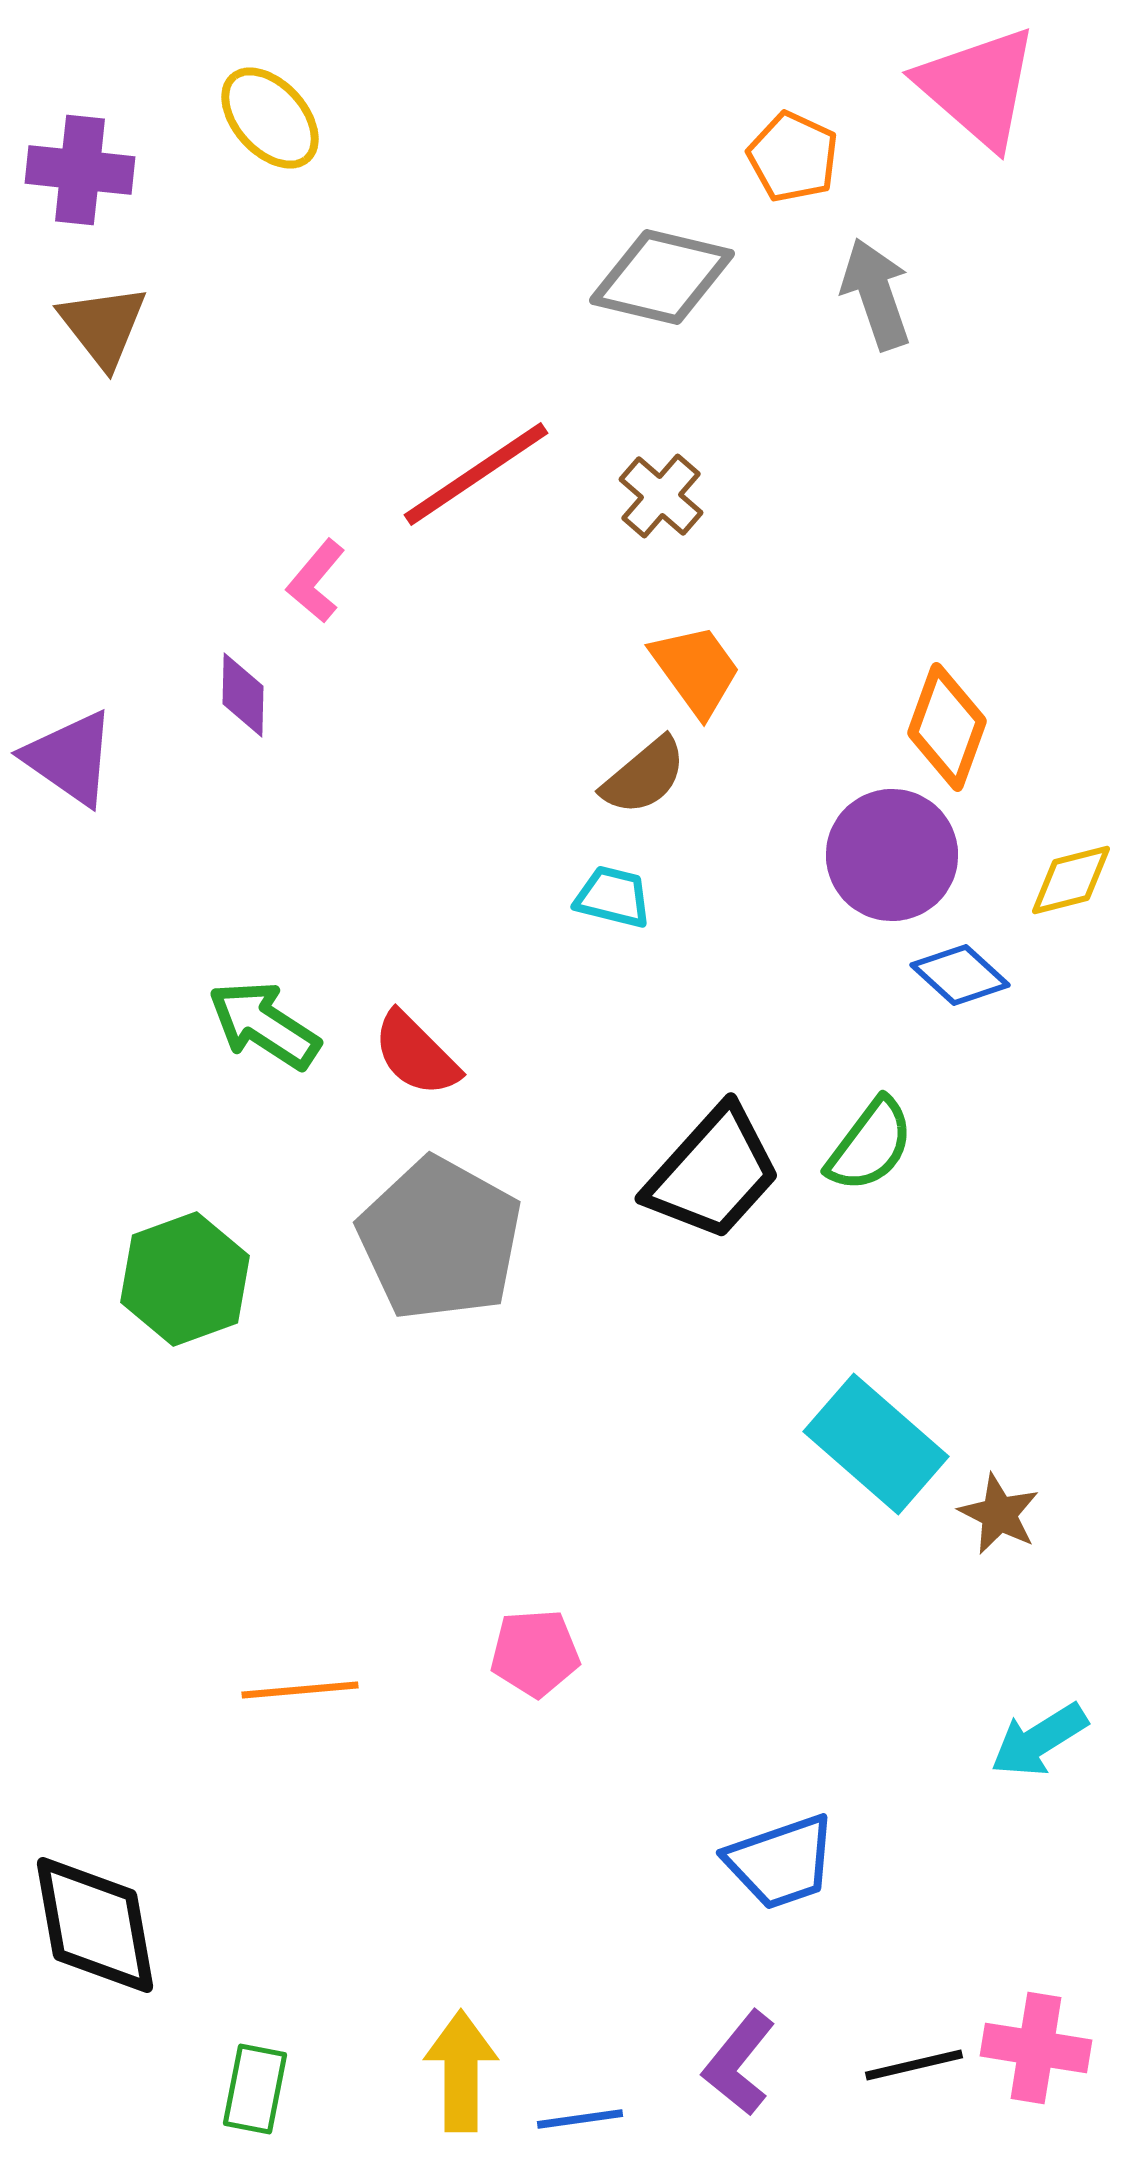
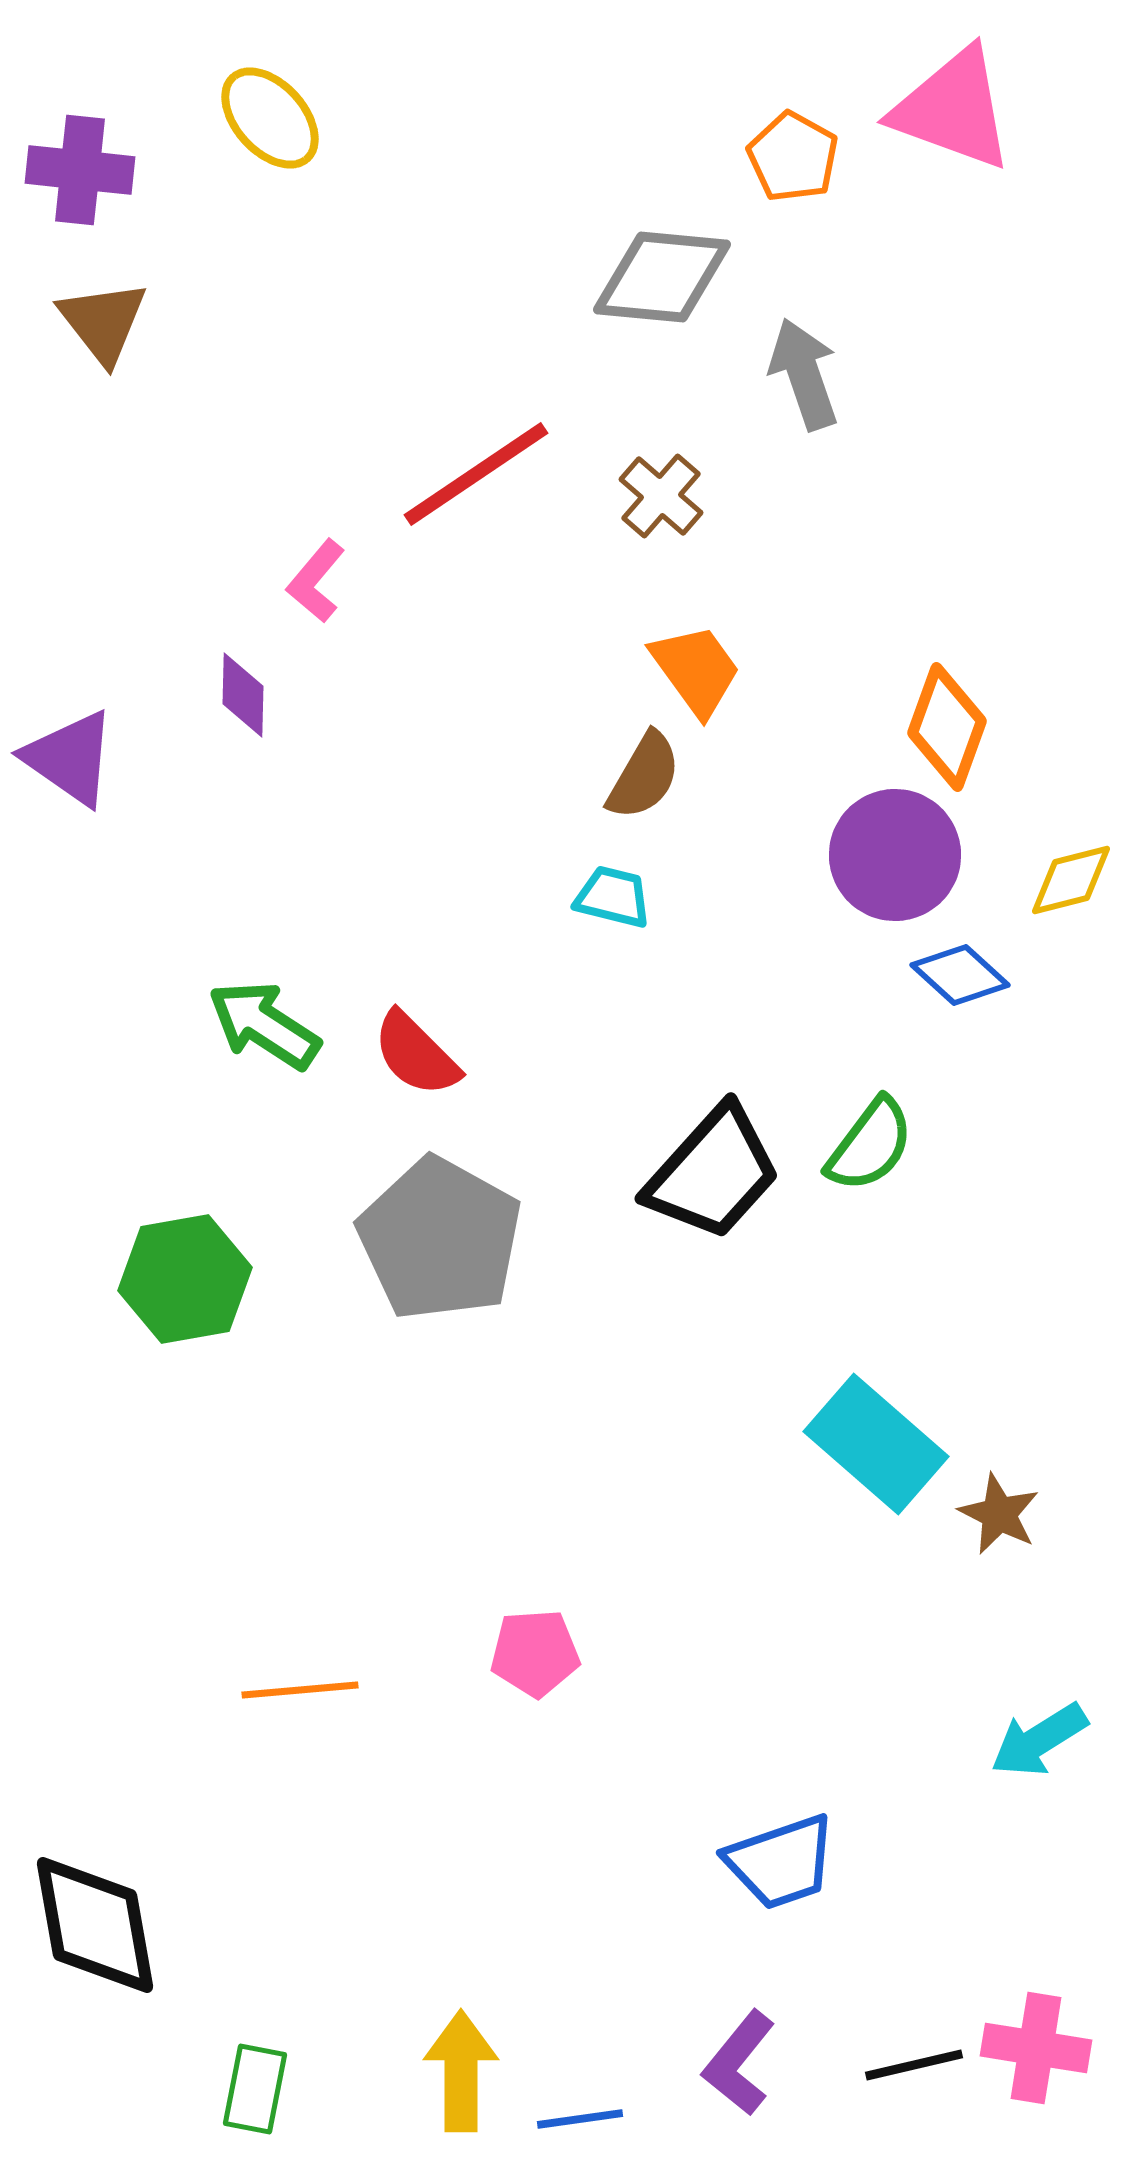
pink triangle: moved 25 px left, 22 px down; rotated 21 degrees counterclockwise
orange pentagon: rotated 4 degrees clockwise
gray diamond: rotated 8 degrees counterclockwise
gray arrow: moved 72 px left, 80 px down
brown triangle: moved 4 px up
brown semicircle: rotated 20 degrees counterclockwise
purple circle: moved 3 px right
green hexagon: rotated 10 degrees clockwise
